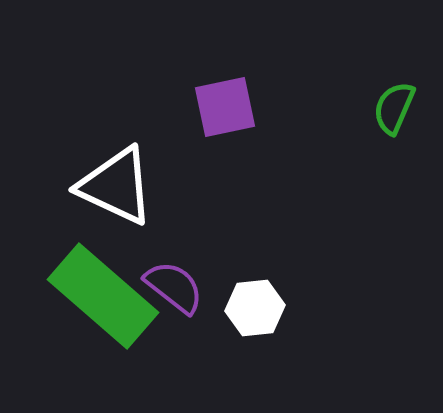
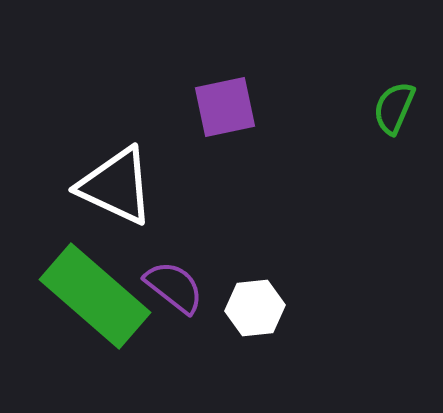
green rectangle: moved 8 px left
